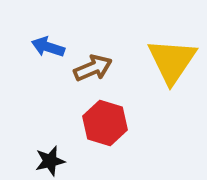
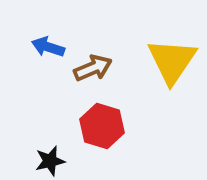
red hexagon: moved 3 px left, 3 px down
